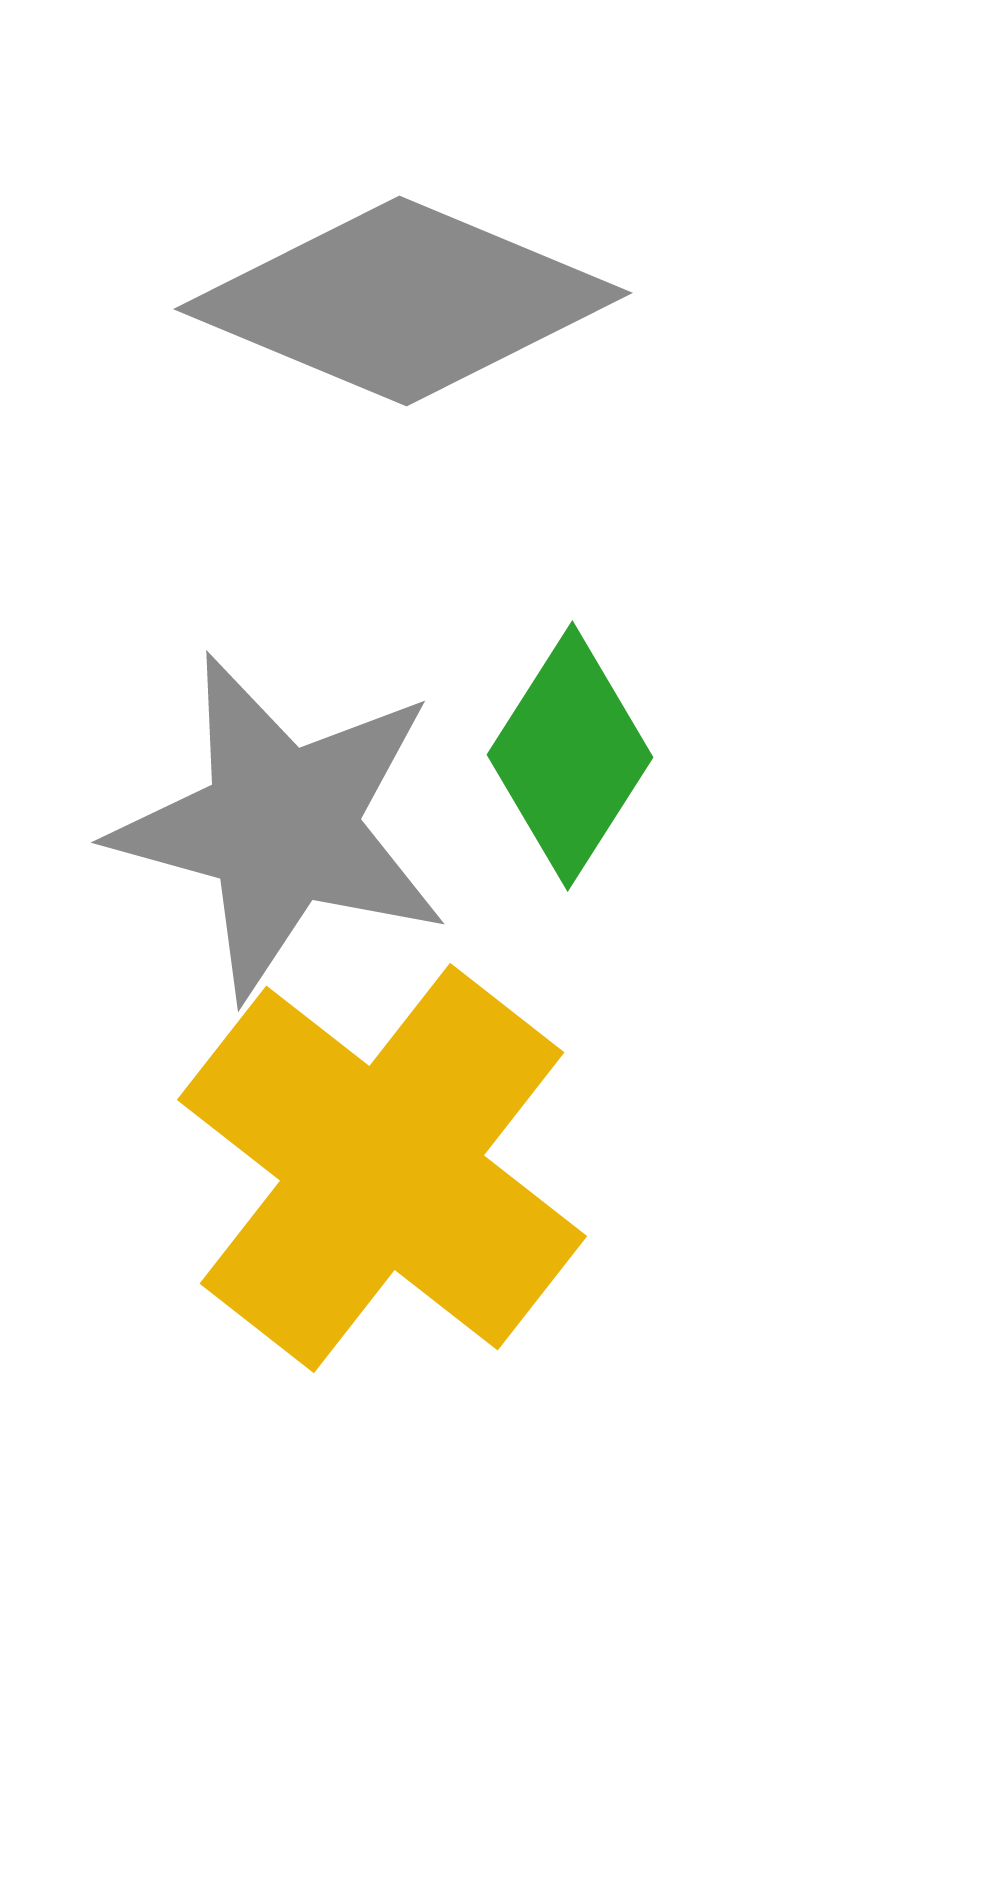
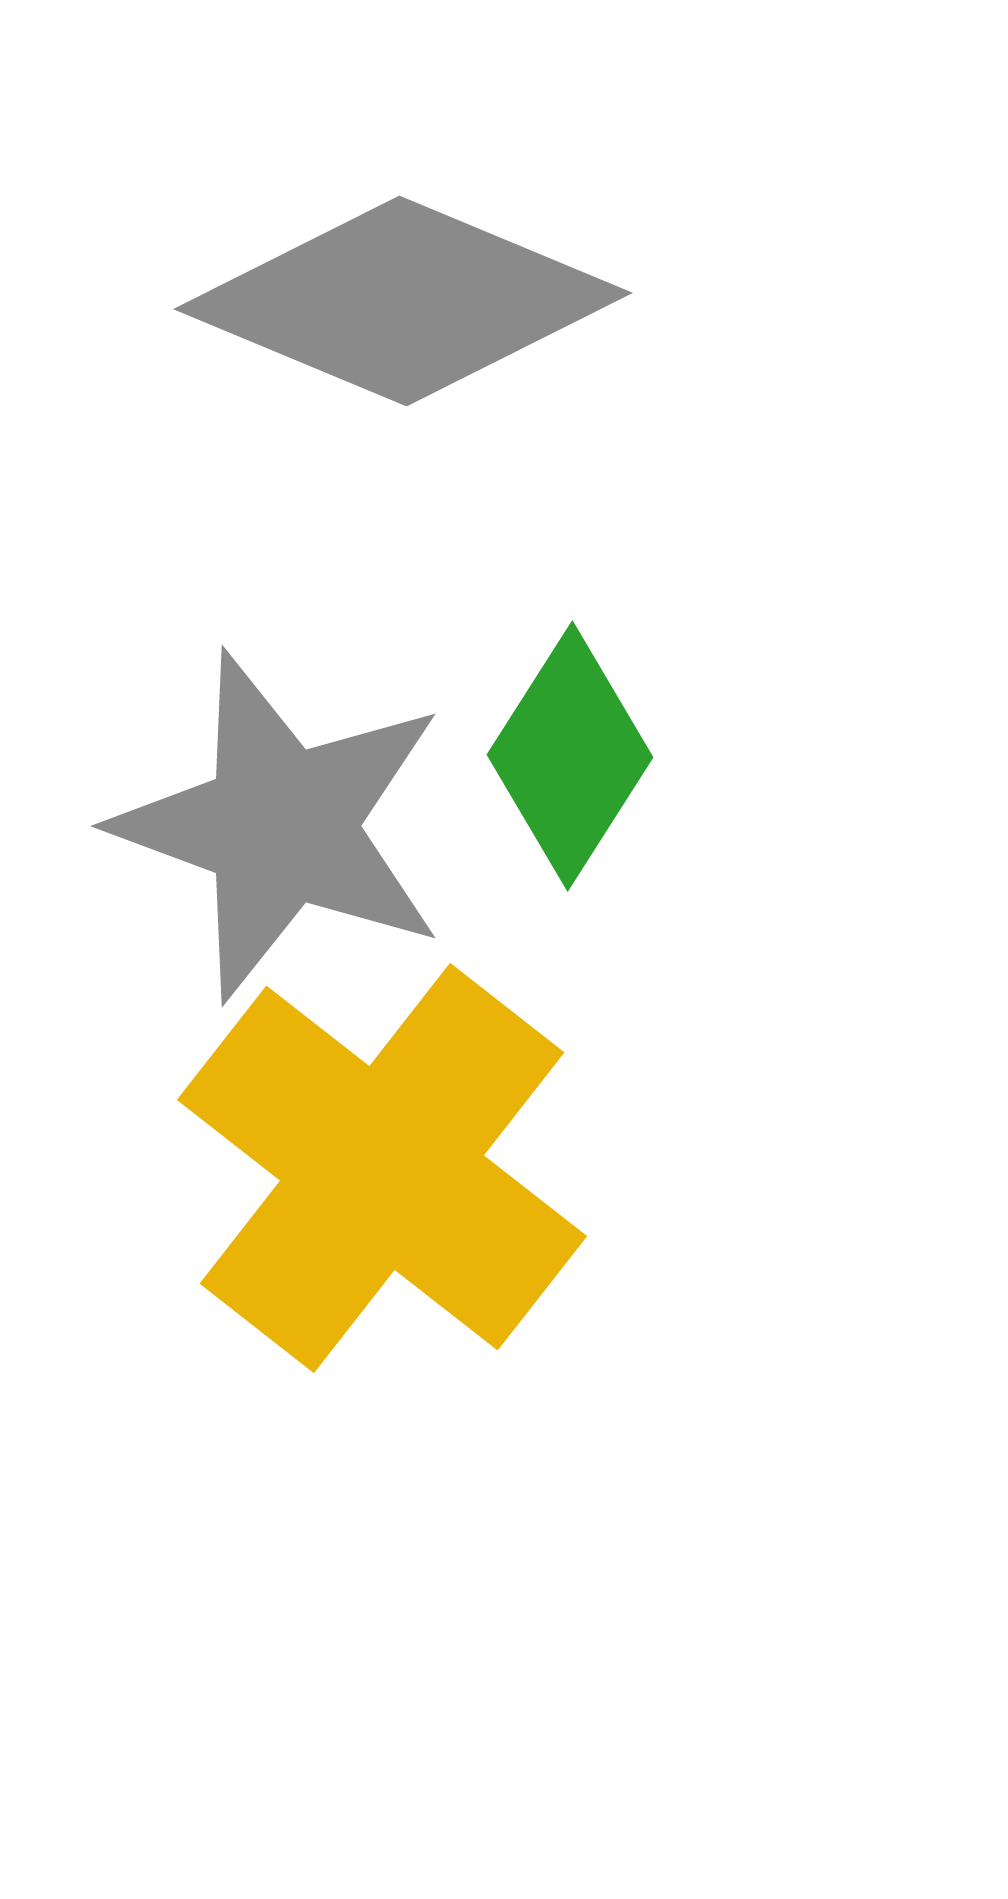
gray star: rotated 5 degrees clockwise
